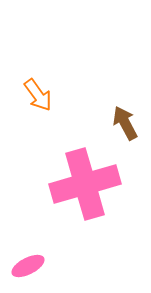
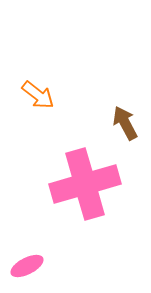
orange arrow: rotated 16 degrees counterclockwise
pink ellipse: moved 1 px left
